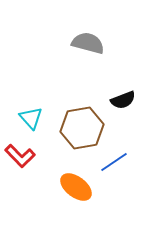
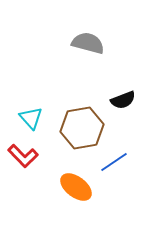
red L-shape: moved 3 px right
